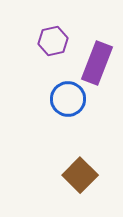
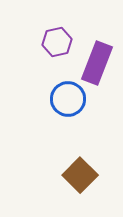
purple hexagon: moved 4 px right, 1 px down
